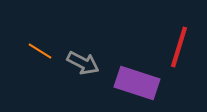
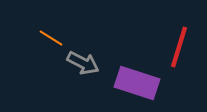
orange line: moved 11 px right, 13 px up
